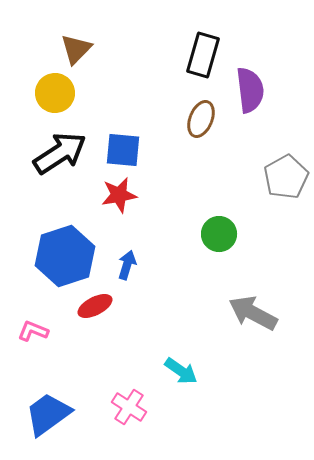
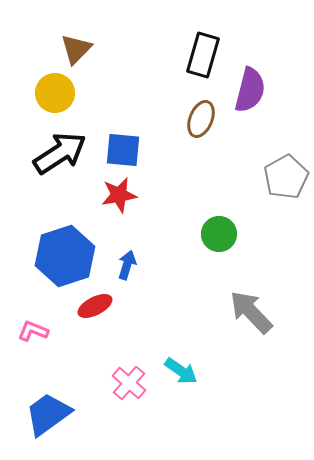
purple semicircle: rotated 21 degrees clockwise
gray arrow: moved 2 px left, 1 px up; rotated 18 degrees clockwise
pink cross: moved 24 px up; rotated 8 degrees clockwise
